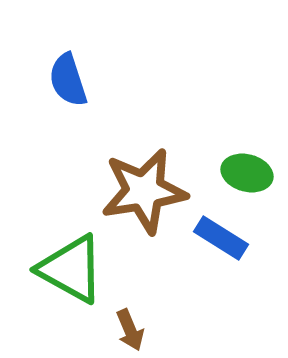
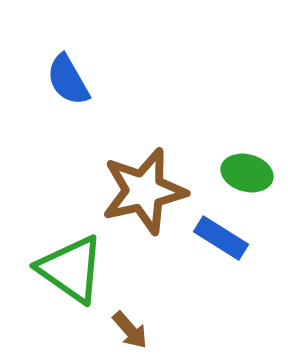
blue semicircle: rotated 12 degrees counterclockwise
brown star: rotated 4 degrees counterclockwise
green triangle: rotated 6 degrees clockwise
brown arrow: rotated 18 degrees counterclockwise
